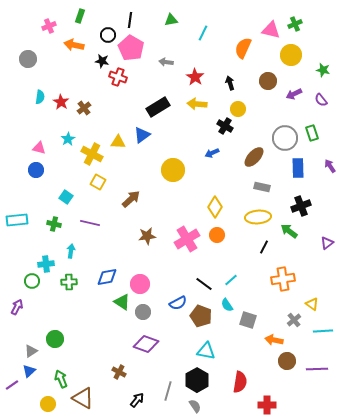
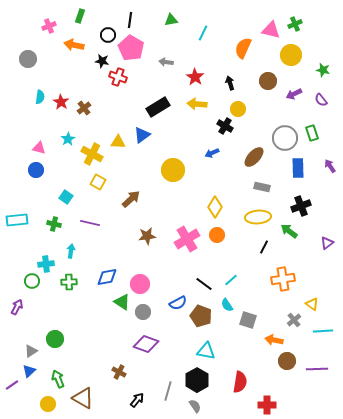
green arrow at (61, 379): moved 3 px left
